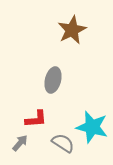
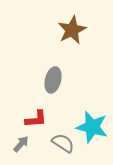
gray arrow: moved 1 px right, 1 px down
